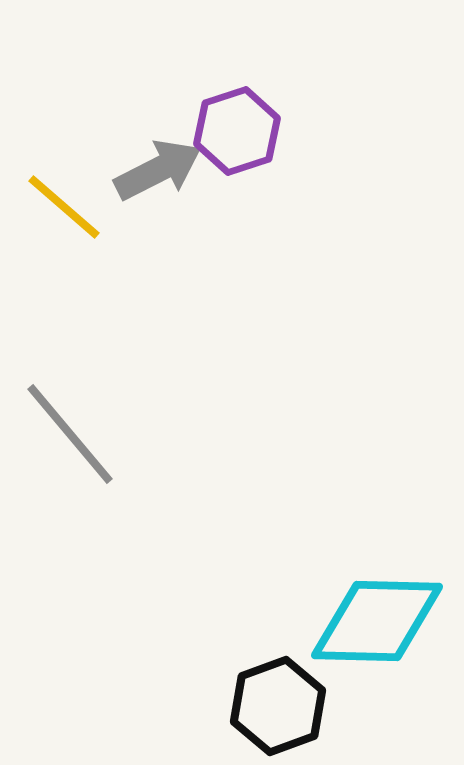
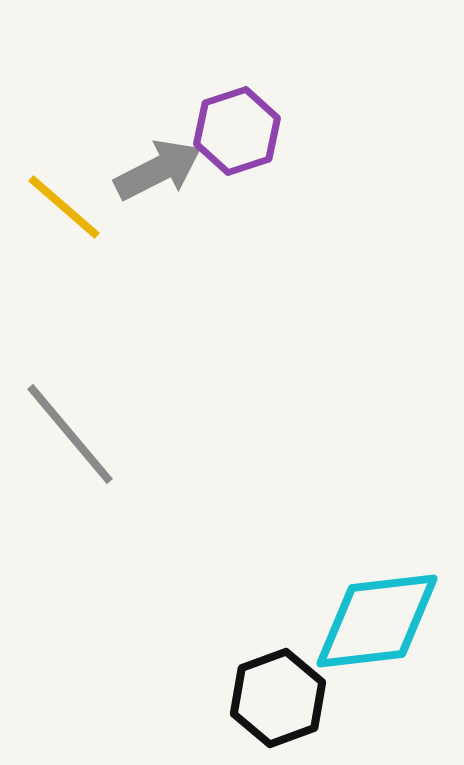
cyan diamond: rotated 8 degrees counterclockwise
black hexagon: moved 8 px up
